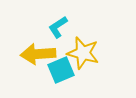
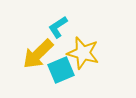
yellow arrow: rotated 40 degrees counterclockwise
